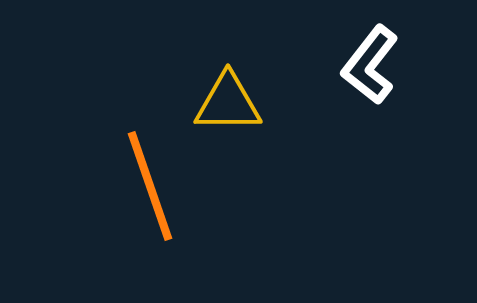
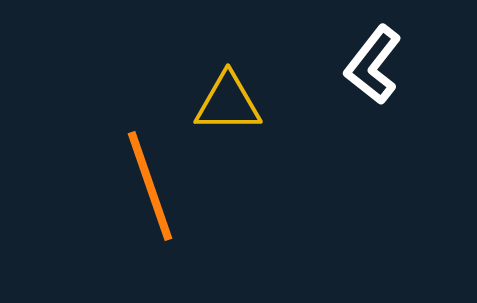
white L-shape: moved 3 px right
